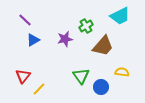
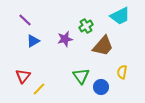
blue triangle: moved 1 px down
yellow semicircle: rotated 88 degrees counterclockwise
